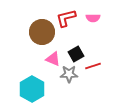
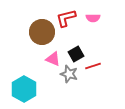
gray star: rotated 18 degrees clockwise
cyan hexagon: moved 8 px left
